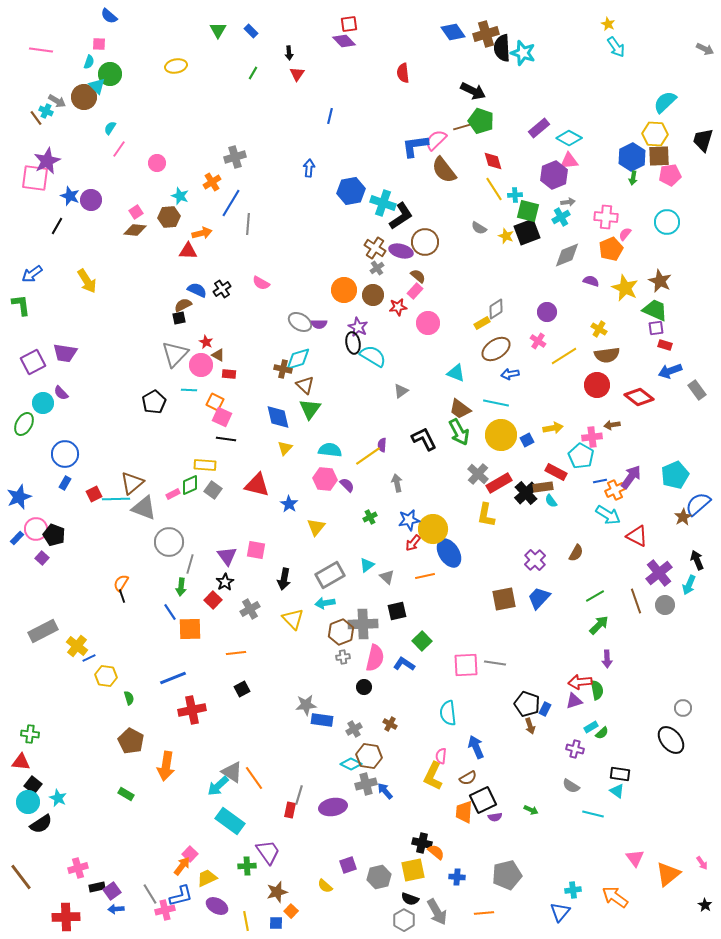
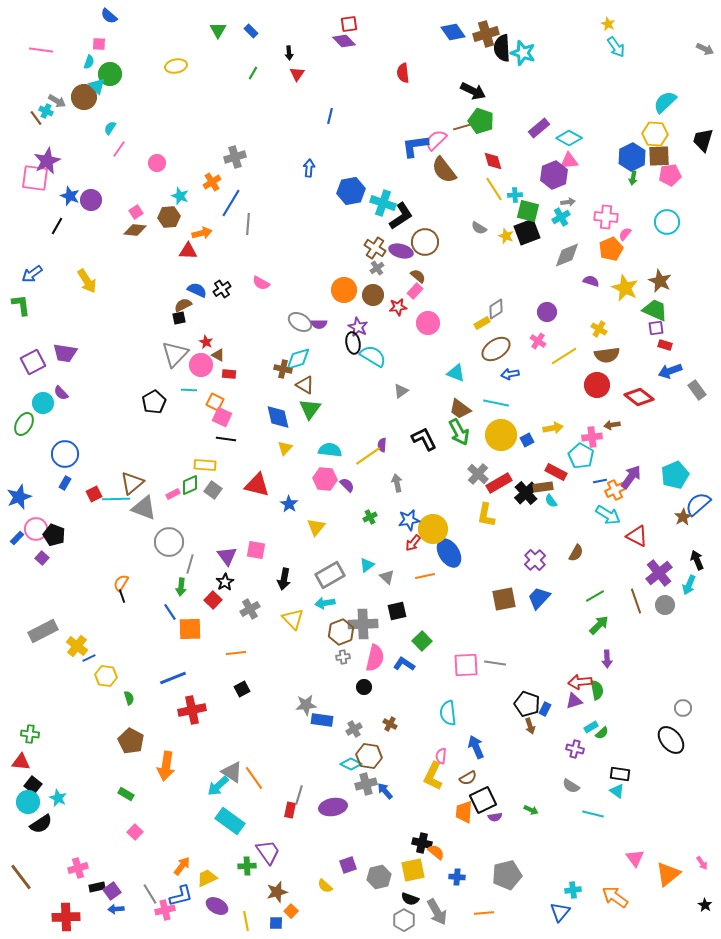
brown triangle at (305, 385): rotated 12 degrees counterclockwise
pink square at (190, 854): moved 55 px left, 22 px up
